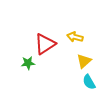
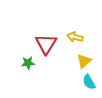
red triangle: moved 1 px right; rotated 25 degrees counterclockwise
